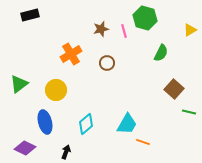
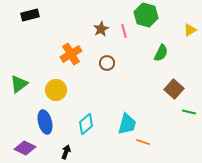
green hexagon: moved 1 px right, 3 px up
brown star: rotated 14 degrees counterclockwise
cyan trapezoid: rotated 15 degrees counterclockwise
